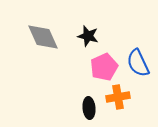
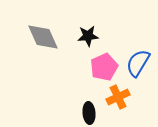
black star: rotated 20 degrees counterclockwise
blue semicircle: rotated 56 degrees clockwise
orange cross: rotated 15 degrees counterclockwise
black ellipse: moved 5 px down
